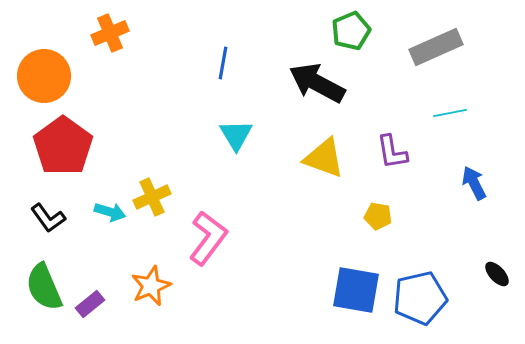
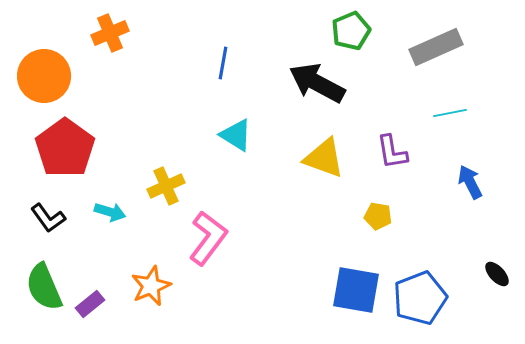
cyan triangle: rotated 27 degrees counterclockwise
red pentagon: moved 2 px right, 2 px down
blue arrow: moved 4 px left, 1 px up
yellow cross: moved 14 px right, 11 px up
blue pentagon: rotated 8 degrees counterclockwise
